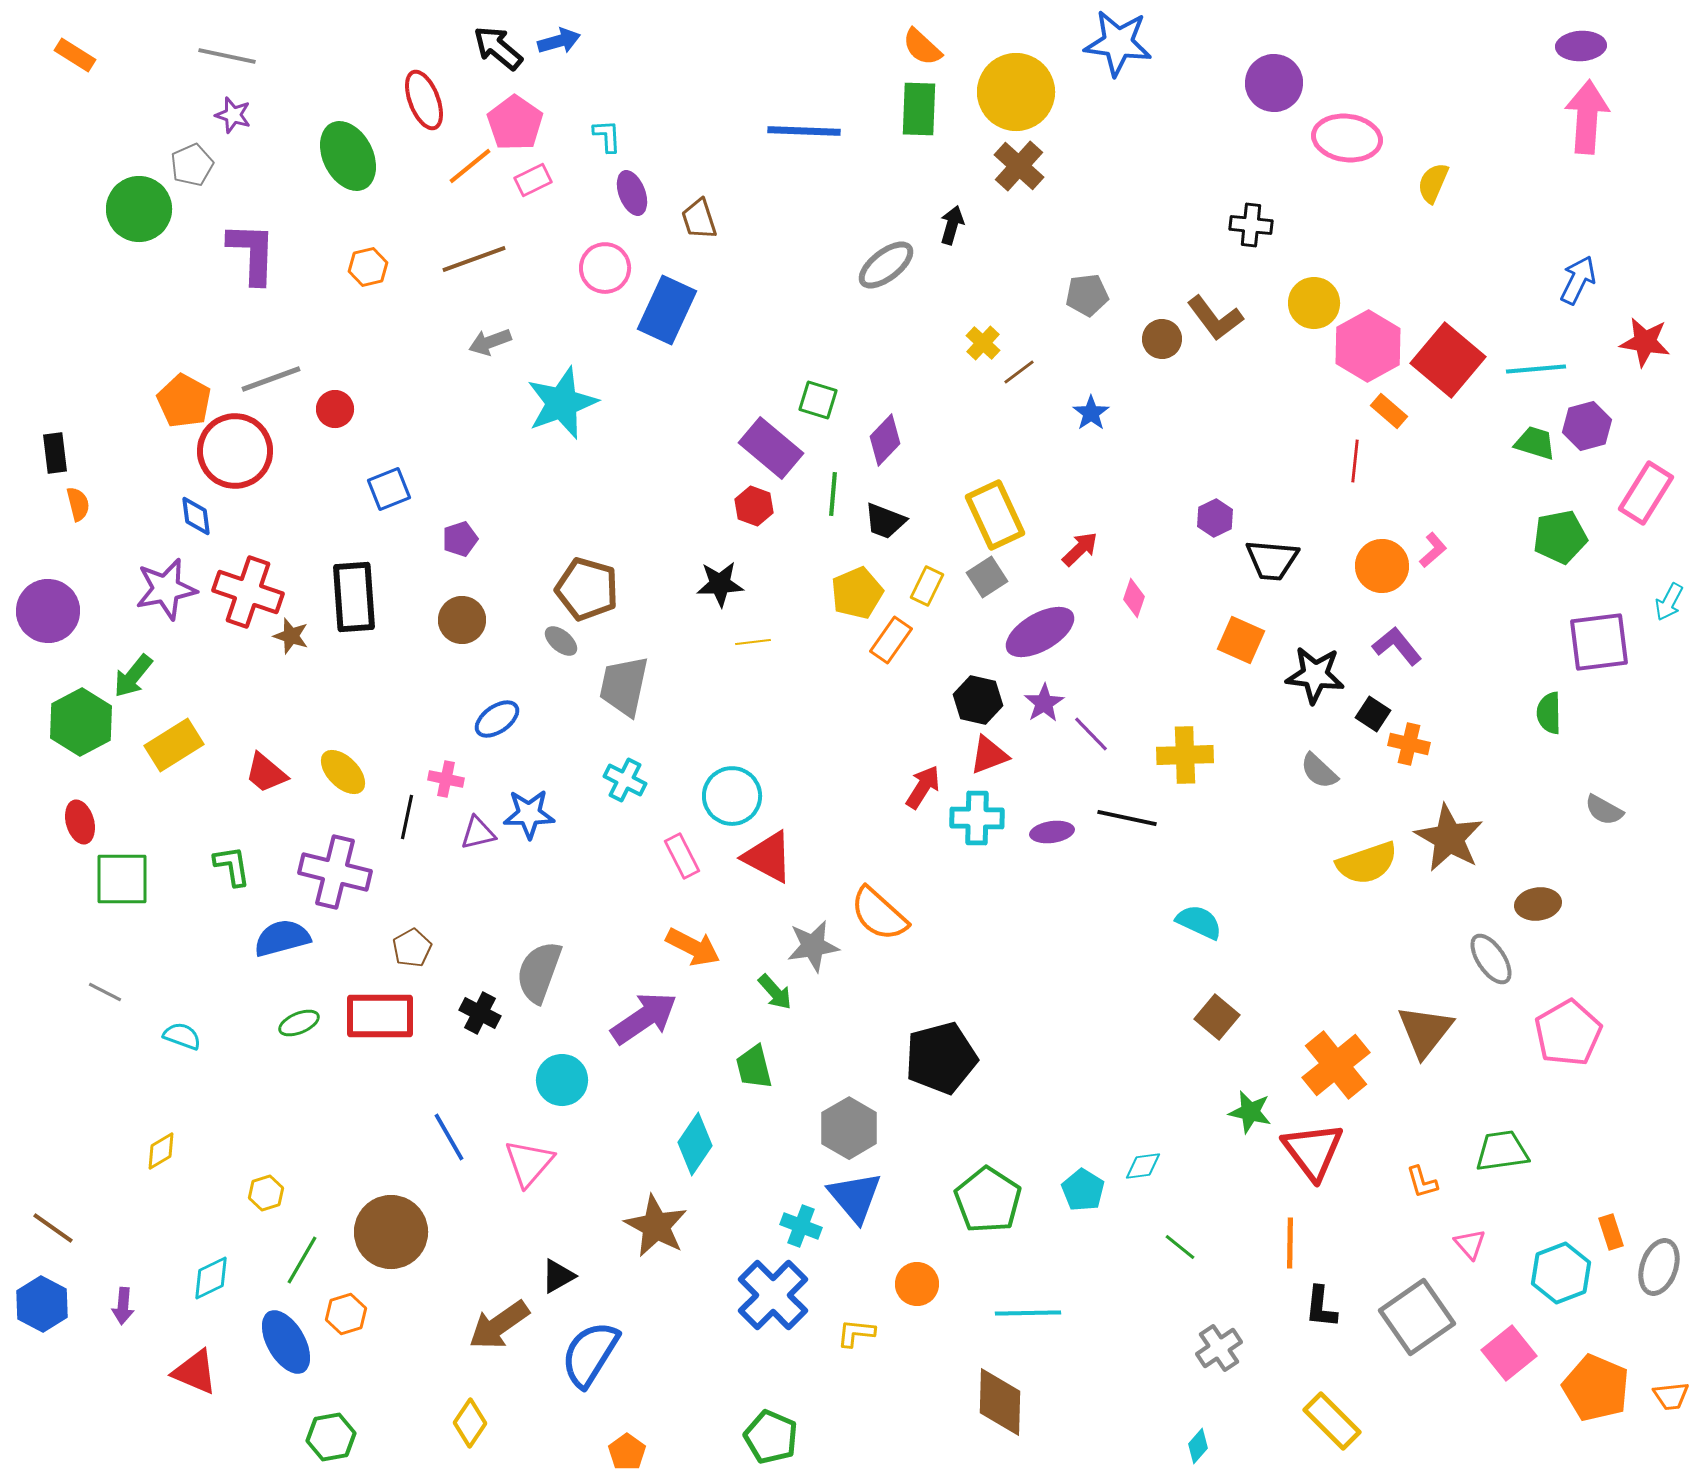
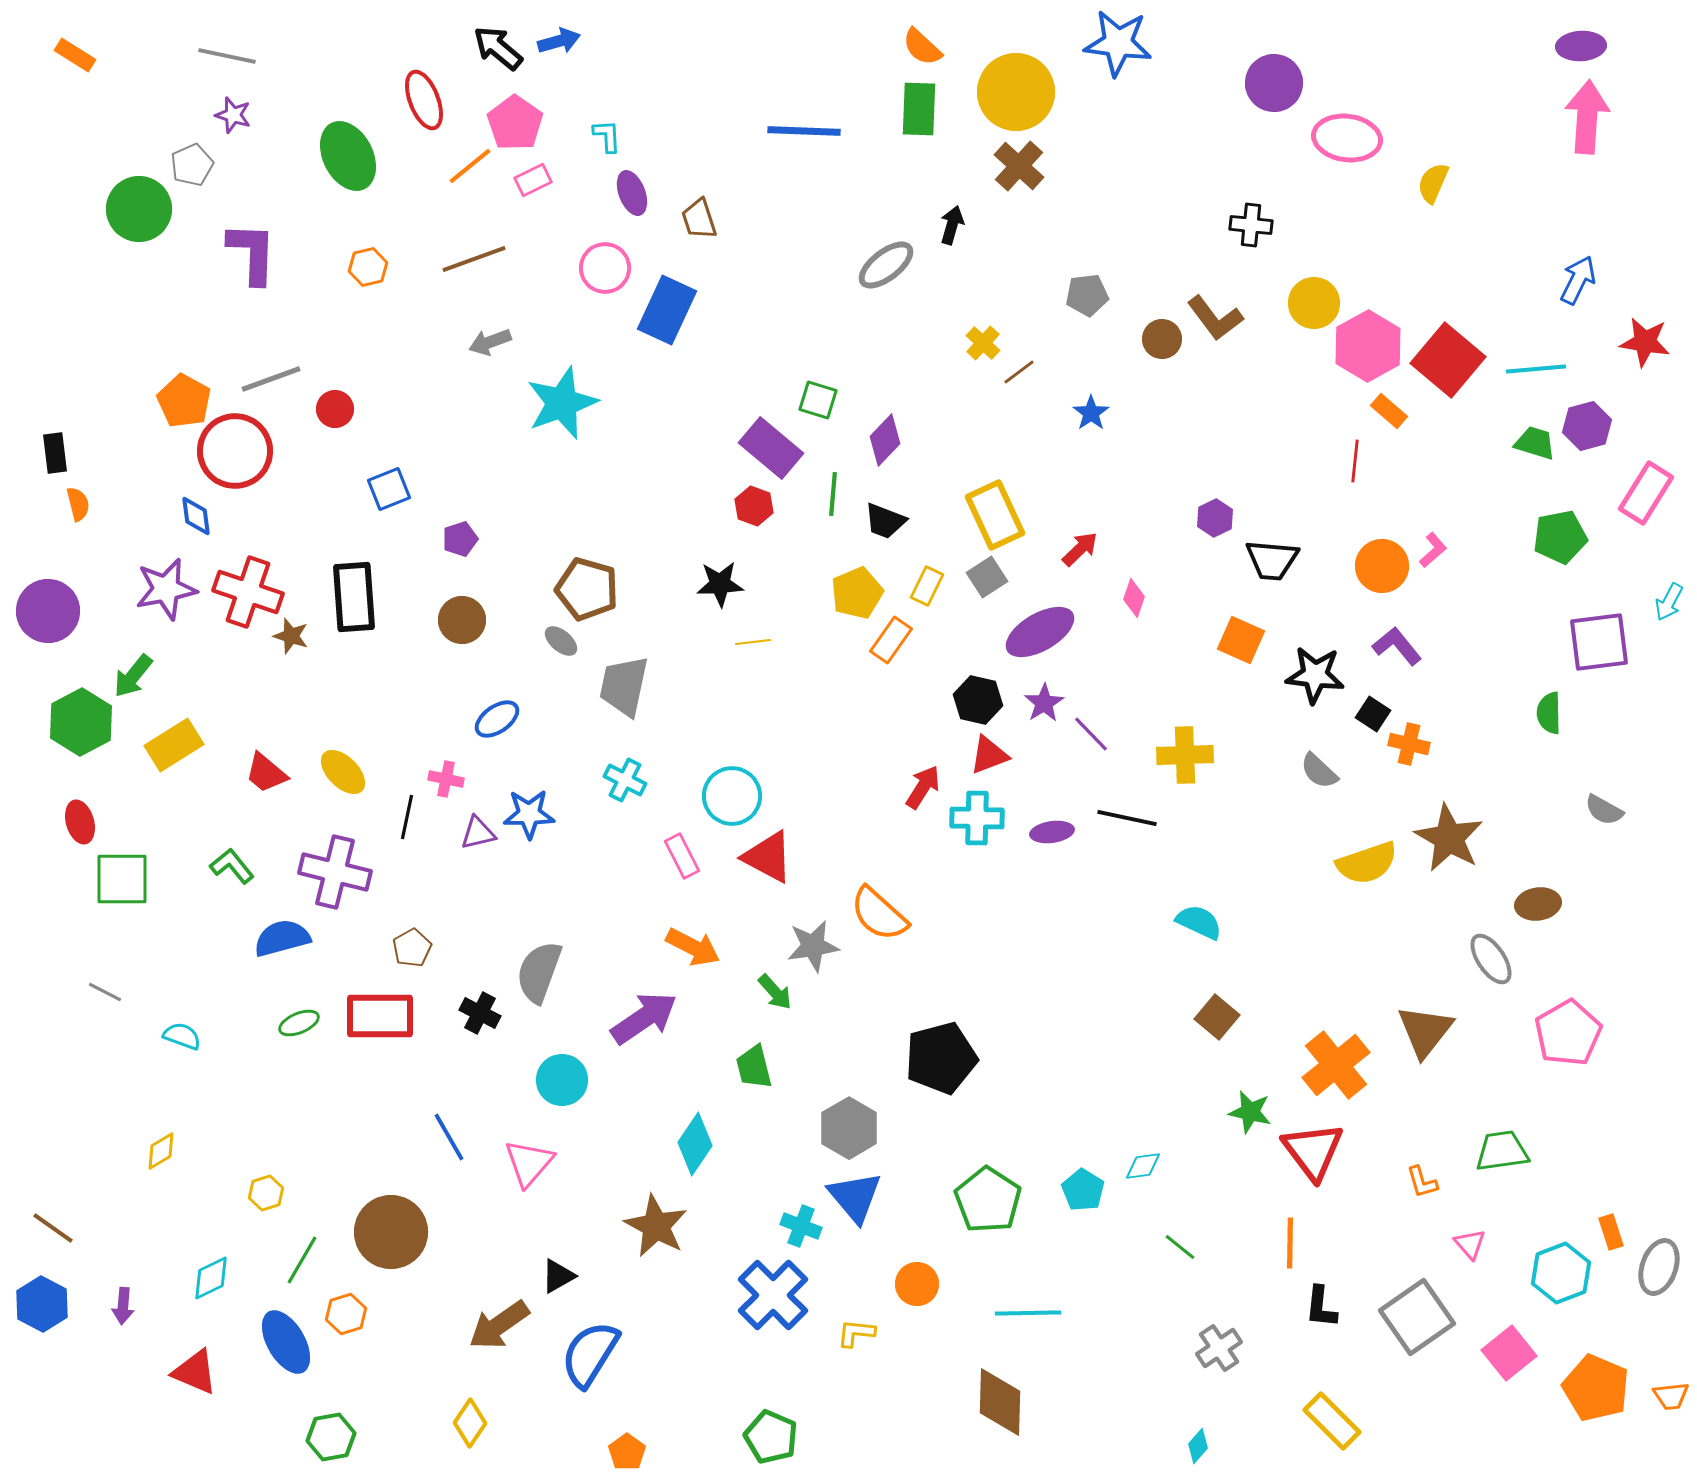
green L-shape at (232, 866): rotated 30 degrees counterclockwise
